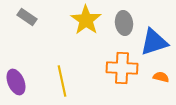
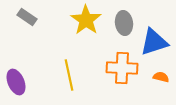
yellow line: moved 7 px right, 6 px up
